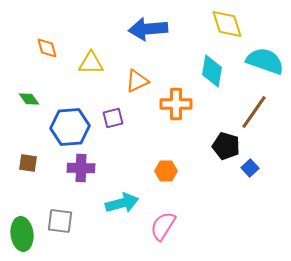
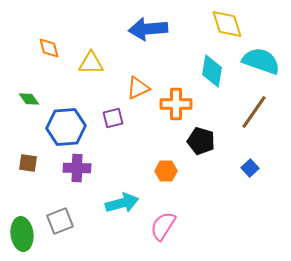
orange diamond: moved 2 px right
cyan semicircle: moved 4 px left
orange triangle: moved 1 px right, 7 px down
blue hexagon: moved 4 px left
black pentagon: moved 25 px left, 5 px up
purple cross: moved 4 px left
gray square: rotated 28 degrees counterclockwise
